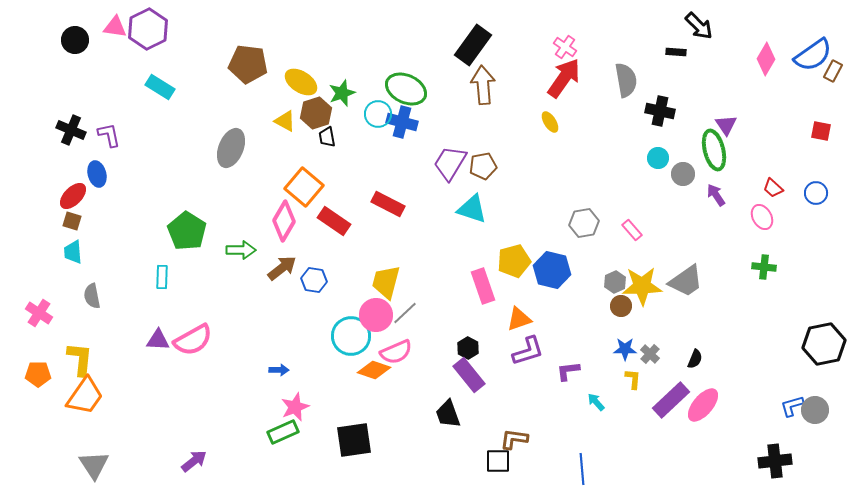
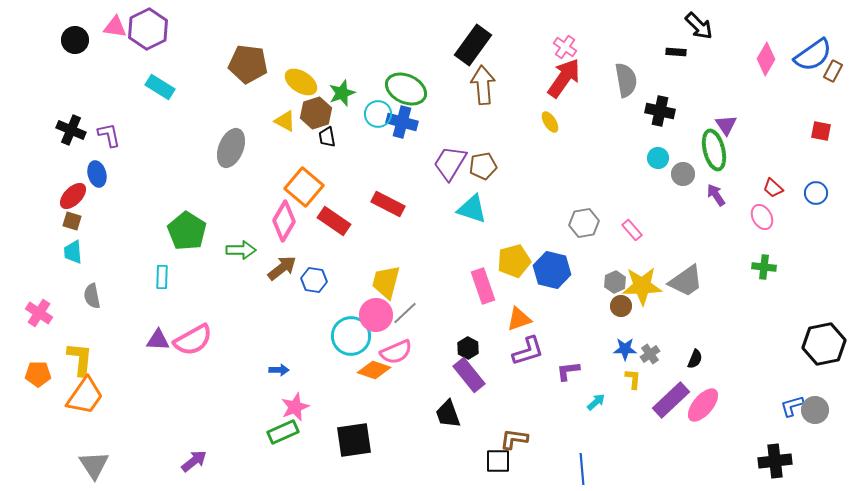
gray cross at (650, 354): rotated 12 degrees clockwise
cyan arrow at (596, 402): rotated 90 degrees clockwise
